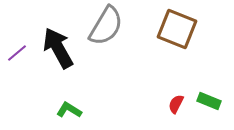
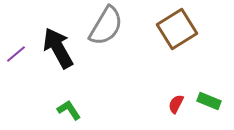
brown square: rotated 36 degrees clockwise
purple line: moved 1 px left, 1 px down
green L-shape: rotated 25 degrees clockwise
